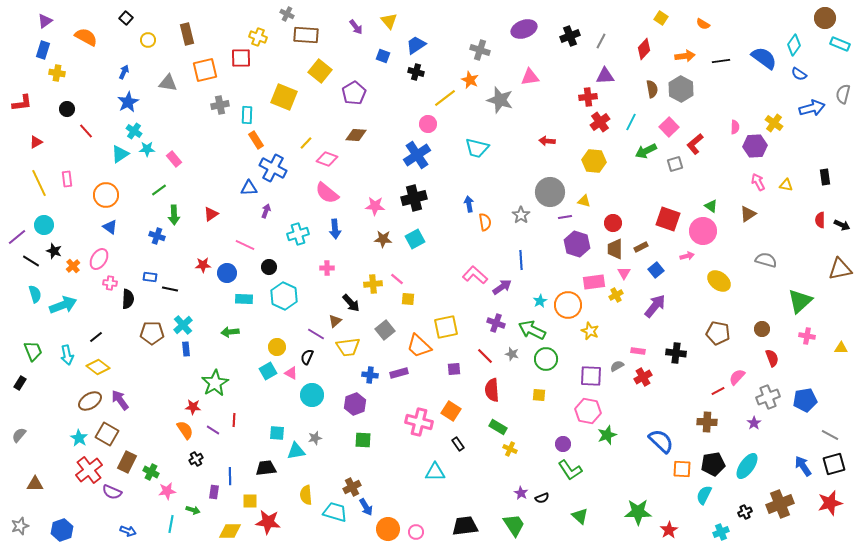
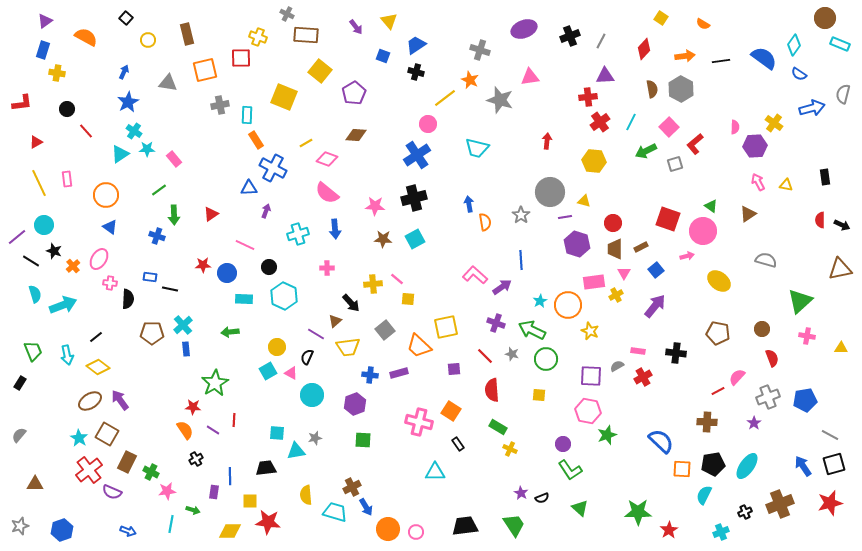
red arrow at (547, 141): rotated 91 degrees clockwise
yellow line at (306, 143): rotated 16 degrees clockwise
green triangle at (580, 516): moved 8 px up
